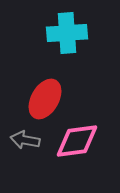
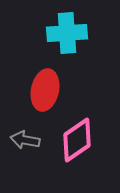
red ellipse: moved 9 px up; rotated 18 degrees counterclockwise
pink diamond: moved 1 px up; rotated 27 degrees counterclockwise
